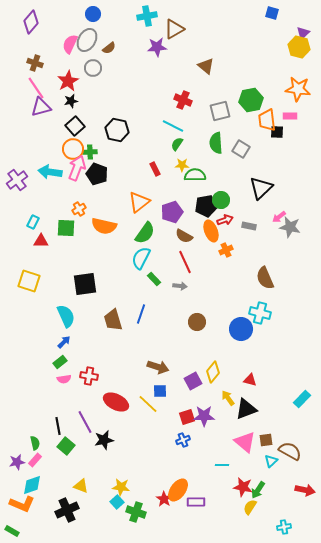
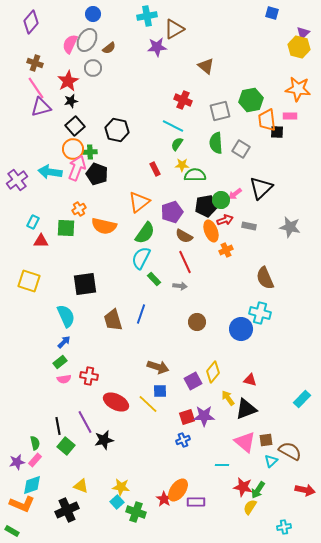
pink arrow at (279, 217): moved 44 px left, 23 px up
